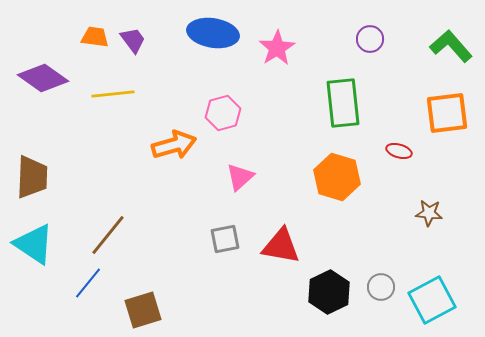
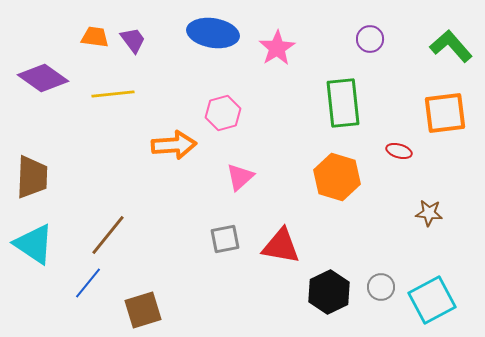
orange square: moved 2 px left
orange arrow: rotated 12 degrees clockwise
